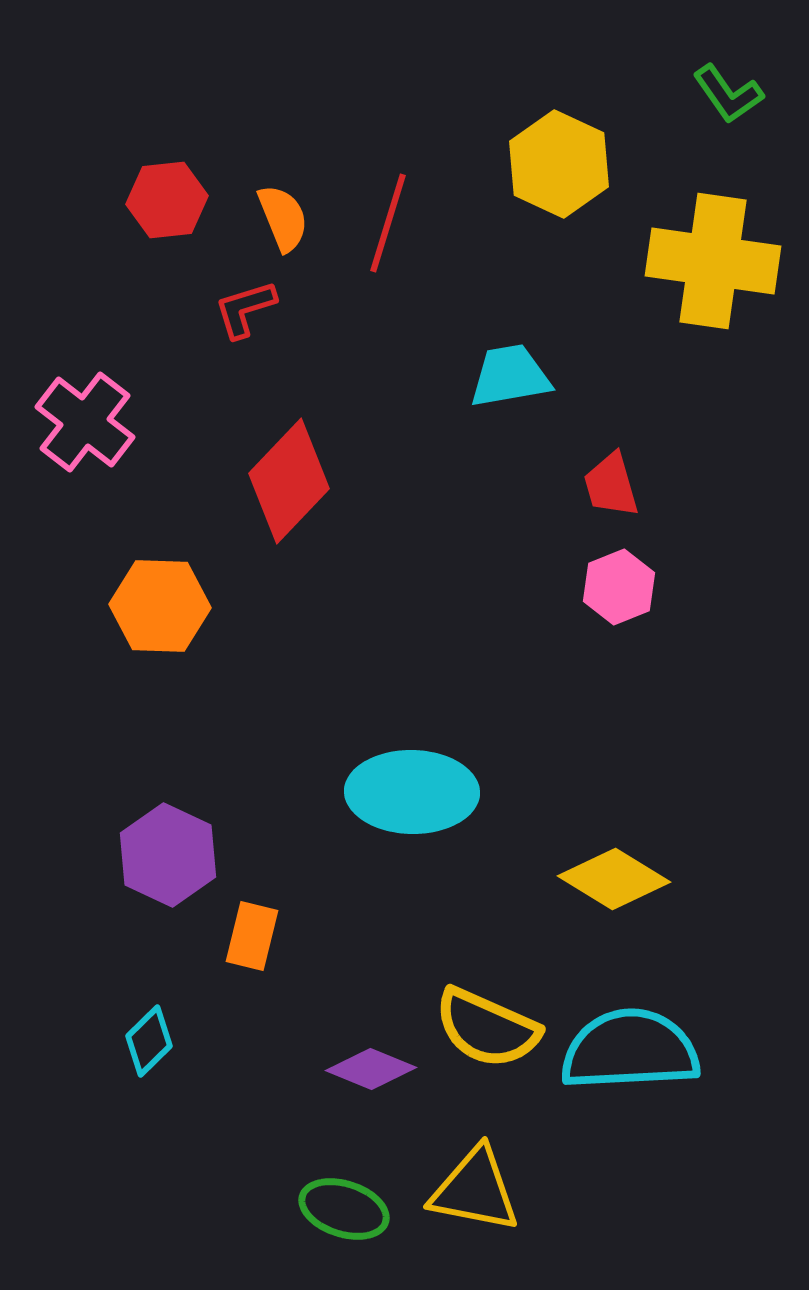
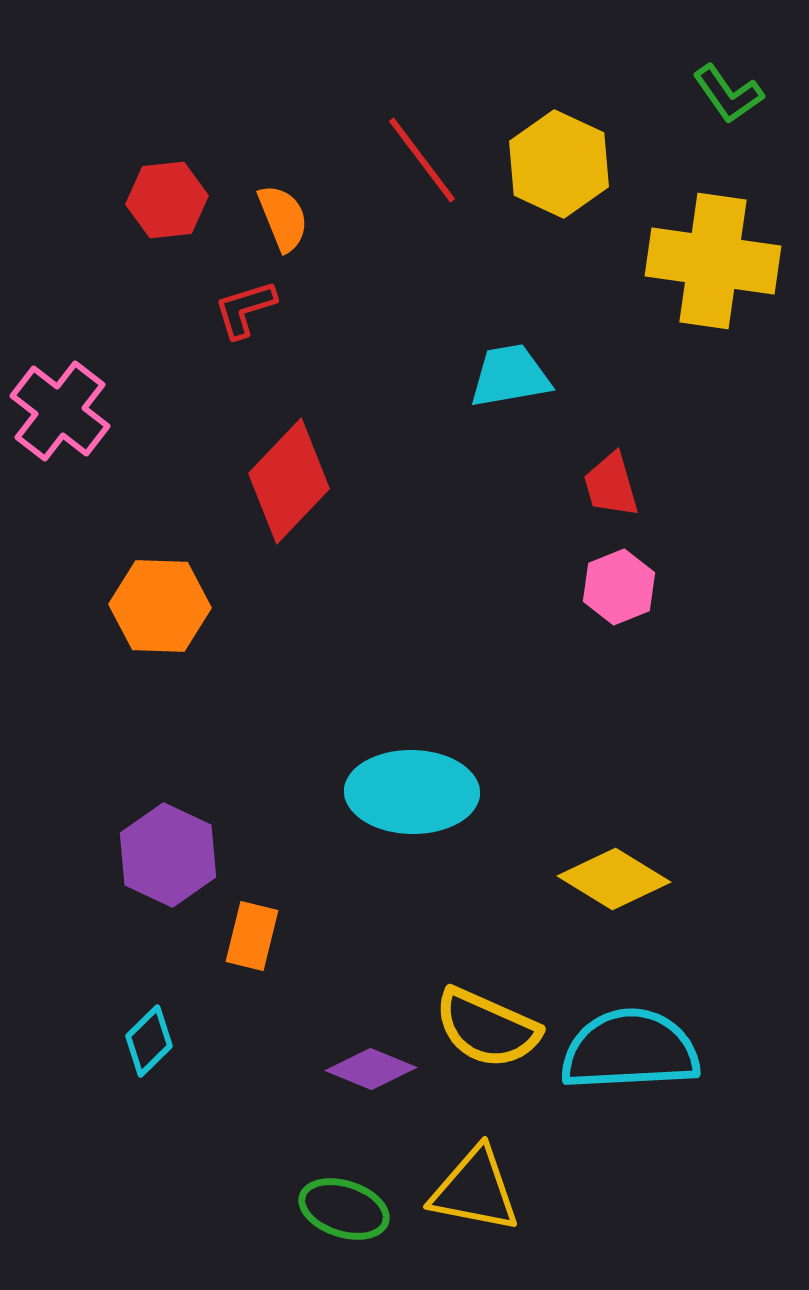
red line: moved 34 px right, 63 px up; rotated 54 degrees counterclockwise
pink cross: moved 25 px left, 11 px up
